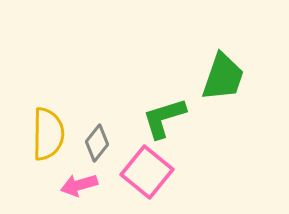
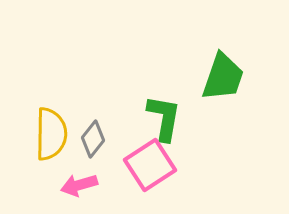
green L-shape: rotated 117 degrees clockwise
yellow semicircle: moved 3 px right
gray diamond: moved 4 px left, 4 px up
pink square: moved 3 px right, 7 px up; rotated 18 degrees clockwise
